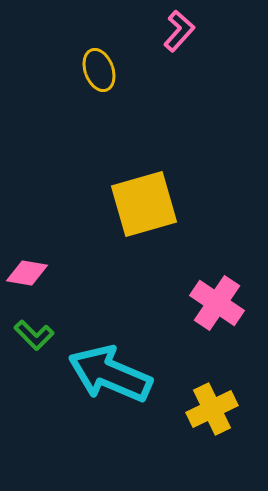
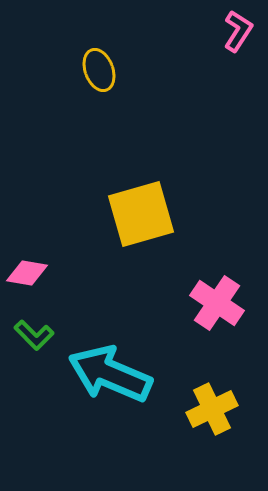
pink L-shape: moved 59 px right; rotated 9 degrees counterclockwise
yellow square: moved 3 px left, 10 px down
